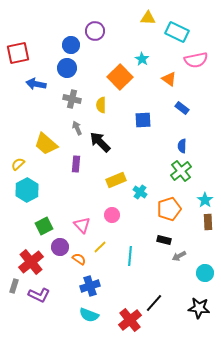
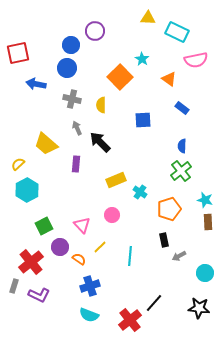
cyan star at (205, 200): rotated 21 degrees counterclockwise
black rectangle at (164, 240): rotated 64 degrees clockwise
